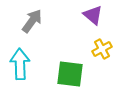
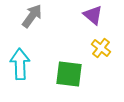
gray arrow: moved 5 px up
yellow cross: moved 1 px left, 1 px up; rotated 24 degrees counterclockwise
green square: moved 1 px left
